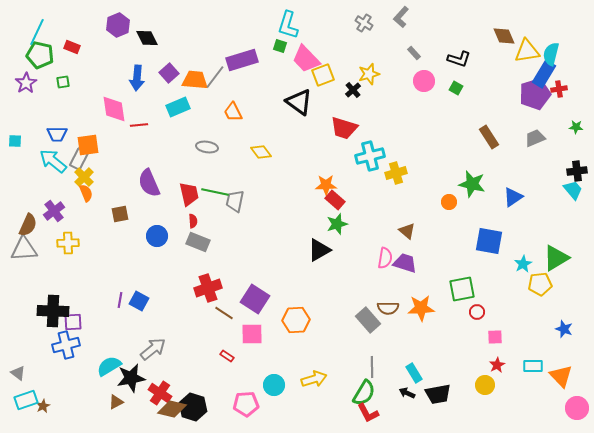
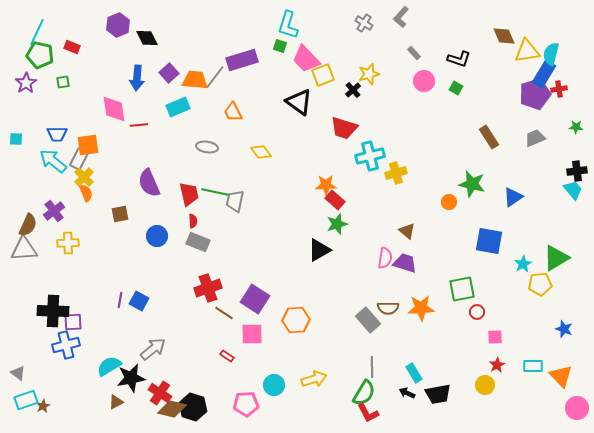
cyan square at (15, 141): moved 1 px right, 2 px up
